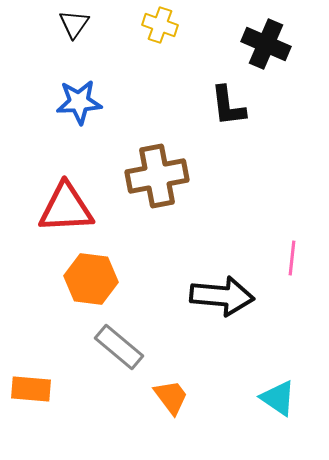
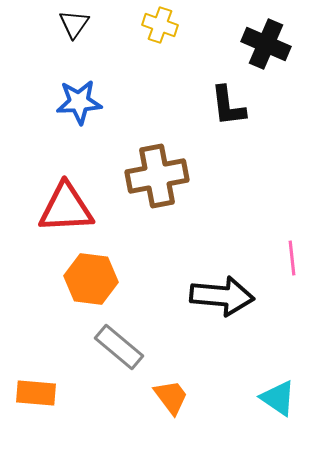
pink line: rotated 12 degrees counterclockwise
orange rectangle: moved 5 px right, 4 px down
